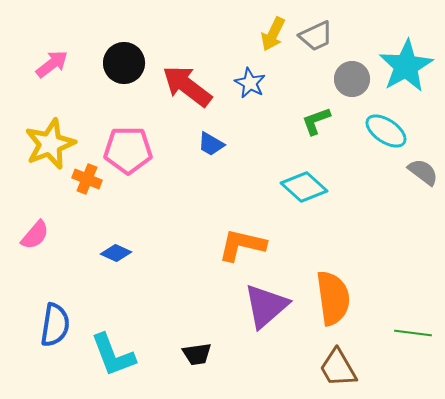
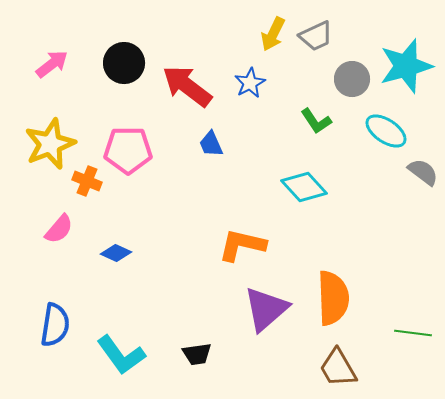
cyan star: rotated 14 degrees clockwise
blue star: rotated 16 degrees clockwise
green L-shape: rotated 104 degrees counterclockwise
blue trapezoid: rotated 36 degrees clockwise
orange cross: moved 2 px down
cyan diamond: rotated 6 degrees clockwise
pink semicircle: moved 24 px right, 6 px up
orange semicircle: rotated 6 degrees clockwise
purple triangle: moved 3 px down
cyan L-shape: moved 8 px right; rotated 15 degrees counterclockwise
